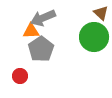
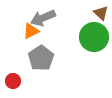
orange triangle: rotated 24 degrees counterclockwise
gray pentagon: moved 9 px down
red circle: moved 7 px left, 5 px down
